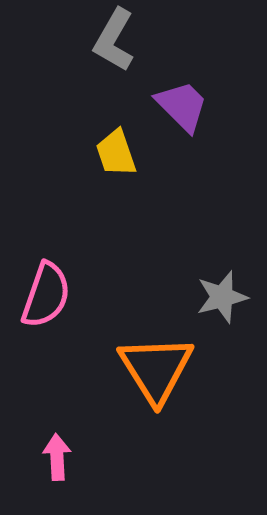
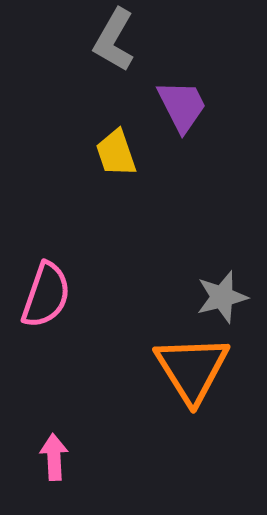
purple trapezoid: rotated 18 degrees clockwise
orange triangle: moved 36 px right
pink arrow: moved 3 px left
